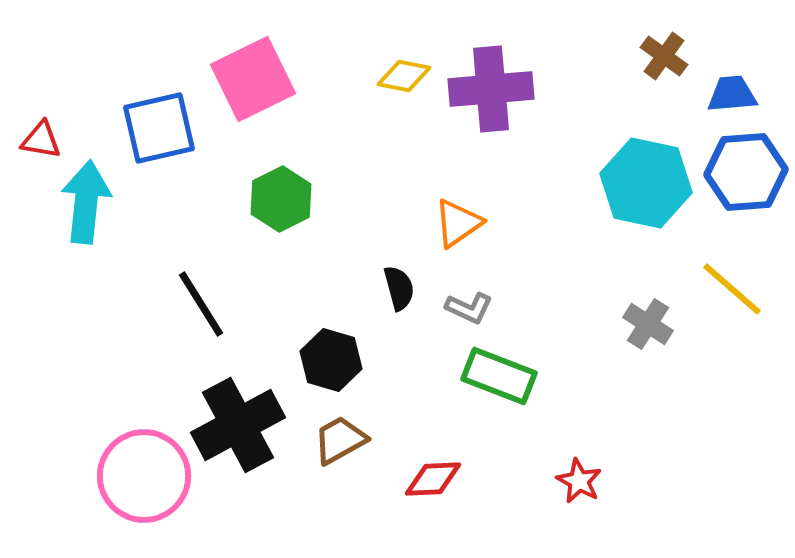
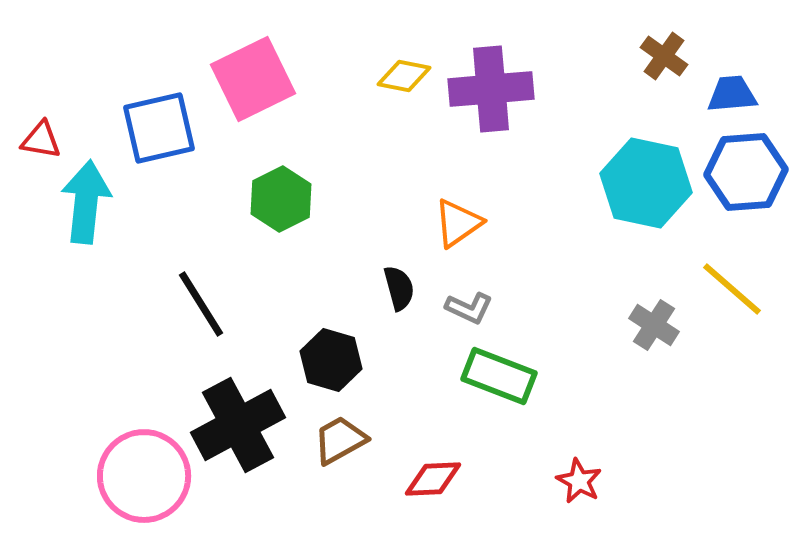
gray cross: moved 6 px right, 1 px down
